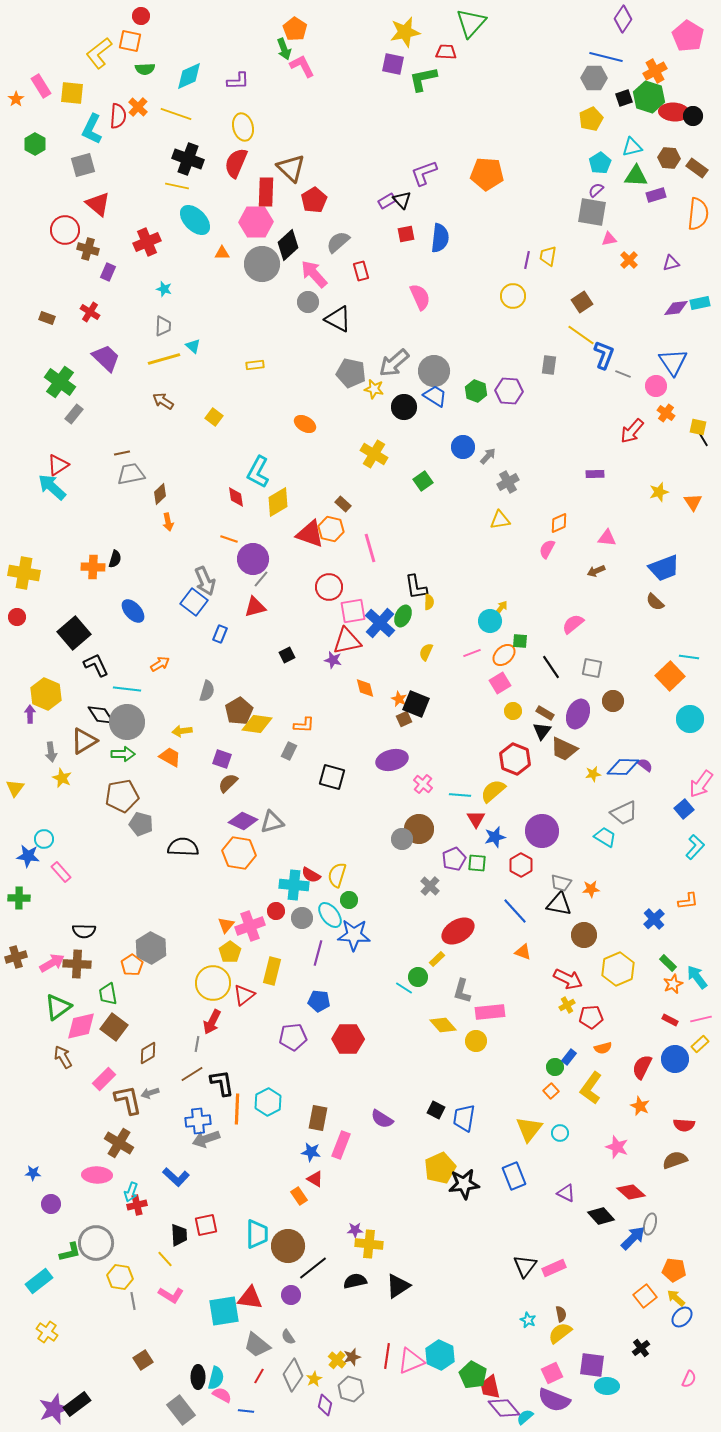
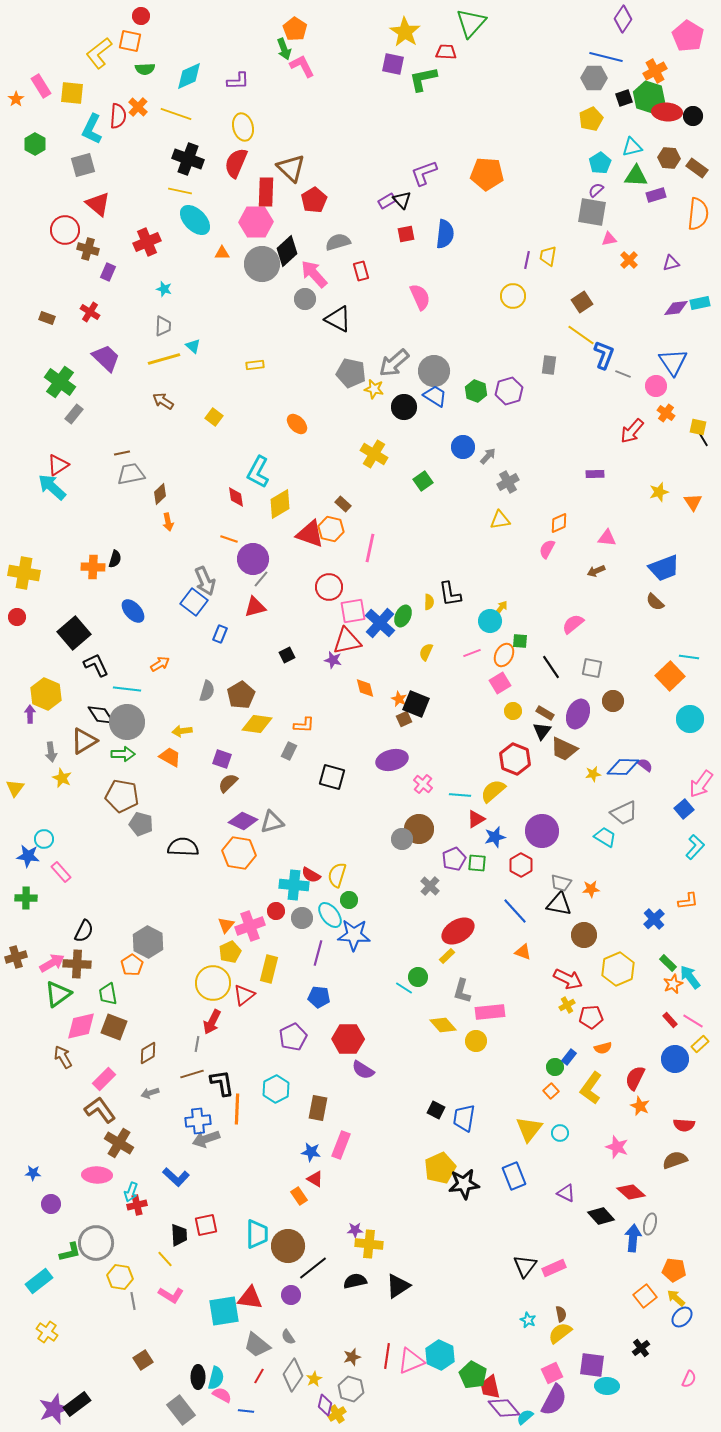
yellow star at (405, 32): rotated 28 degrees counterclockwise
red ellipse at (674, 112): moved 7 px left
yellow line at (177, 186): moved 3 px right, 5 px down
blue semicircle at (440, 238): moved 5 px right, 4 px up
gray semicircle at (338, 242): rotated 25 degrees clockwise
black diamond at (288, 245): moved 1 px left, 6 px down
gray circle at (308, 302): moved 3 px left, 3 px up
purple hexagon at (509, 391): rotated 20 degrees counterclockwise
orange ellipse at (305, 424): moved 8 px left; rotated 15 degrees clockwise
yellow diamond at (278, 502): moved 2 px right, 2 px down
pink line at (370, 548): rotated 28 degrees clockwise
black L-shape at (416, 587): moved 34 px right, 7 px down
orange ellipse at (504, 655): rotated 20 degrees counterclockwise
brown pentagon at (239, 711): moved 2 px right, 16 px up
brown pentagon at (122, 796): rotated 20 degrees clockwise
red triangle at (476, 819): rotated 30 degrees clockwise
green cross at (19, 898): moved 7 px right
black semicircle at (84, 931): rotated 65 degrees counterclockwise
gray hexagon at (151, 948): moved 3 px left, 6 px up
yellow pentagon at (230, 952): rotated 10 degrees clockwise
yellow rectangle at (437, 959): moved 10 px right, 3 px up
yellow rectangle at (272, 971): moved 3 px left, 2 px up
cyan arrow at (697, 977): moved 7 px left
blue pentagon at (319, 1001): moved 4 px up
green triangle at (58, 1007): moved 13 px up
pink line at (701, 1019): moved 8 px left, 2 px down; rotated 45 degrees clockwise
red rectangle at (670, 1020): rotated 21 degrees clockwise
brown square at (114, 1027): rotated 16 degrees counterclockwise
purple pentagon at (293, 1037): rotated 20 degrees counterclockwise
red semicircle at (642, 1067): moved 7 px left, 11 px down
brown line at (192, 1074): rotated 15 degrees clockwise
brown L-shape at (128, 1100): moved 28 px left, 10 px down; rotated 24 degrees counterclockwise
cyan hexagon at (268, 1102): moved 8 px right, 13 px up
brown rectangle at (318, 1118): moved 10 px up
purple semicircle at (382, 1119): moved 19 px left, 49 px up
blue arrow at (633, 1238): rotated 40 degrees counterclockwise
yellow cross at (337, 1360): moved 54 px down; rotated 18 degrees clockwise
purple semicircle at (554, 1400): rotated 84 degrees counterclockwise
